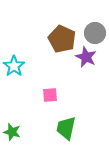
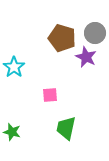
brown pentagon: moved 1 px up; rotated 8 degrees counterclockwise
cyan star: moved 1 px down
